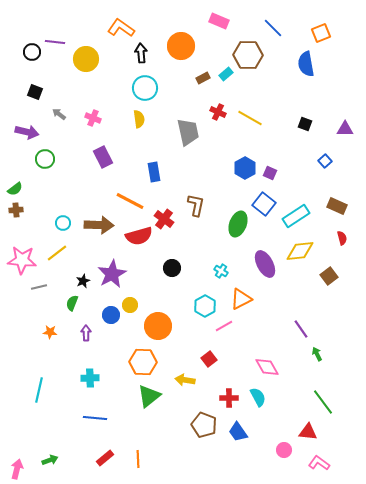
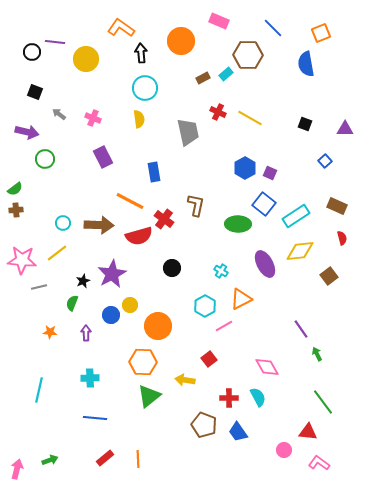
orange circle at (181, 46): moved 5 px up
green ellipse at (238, 224): rotated 70 degrees clockwise
